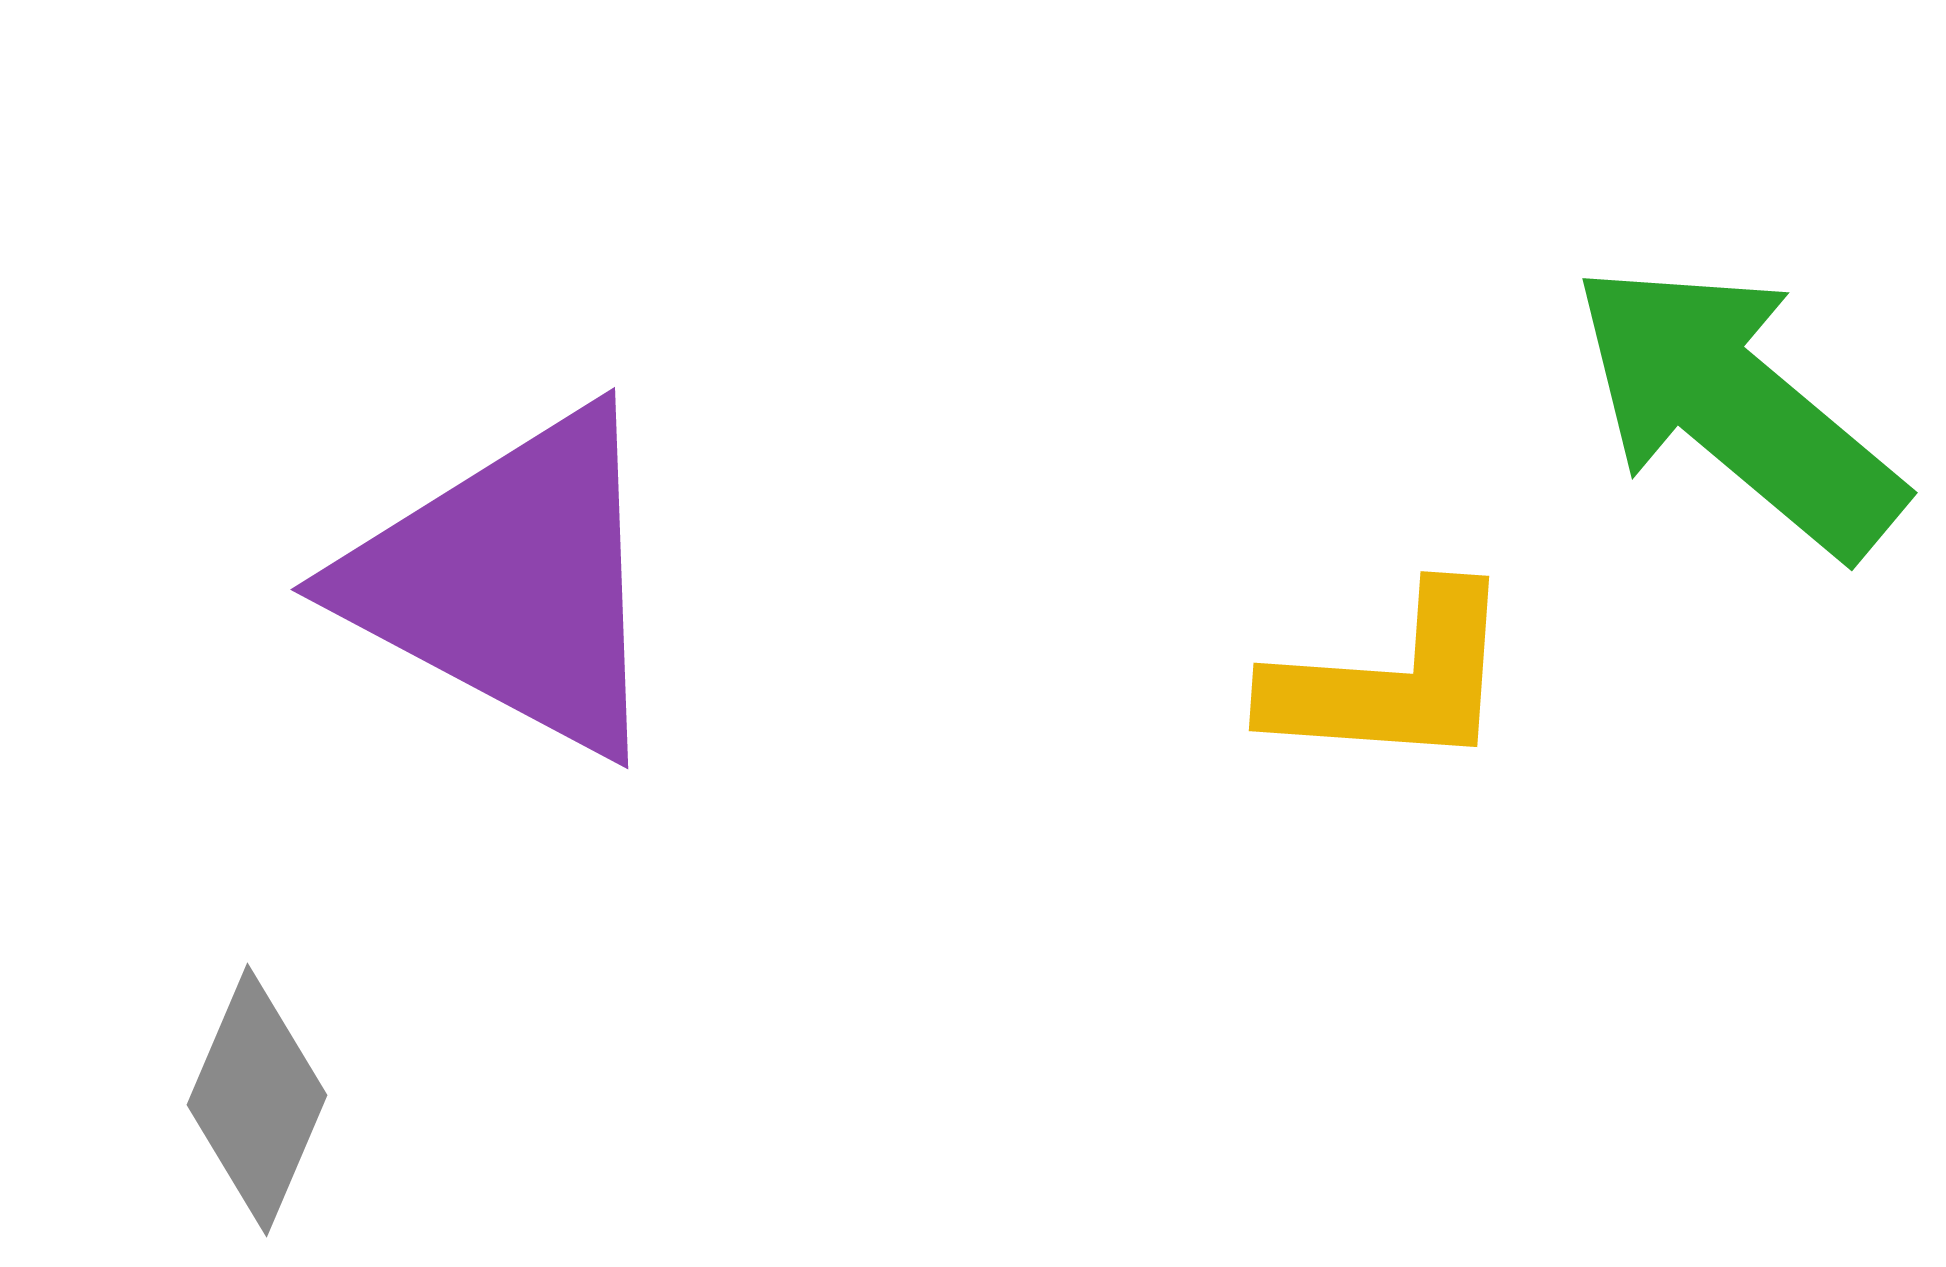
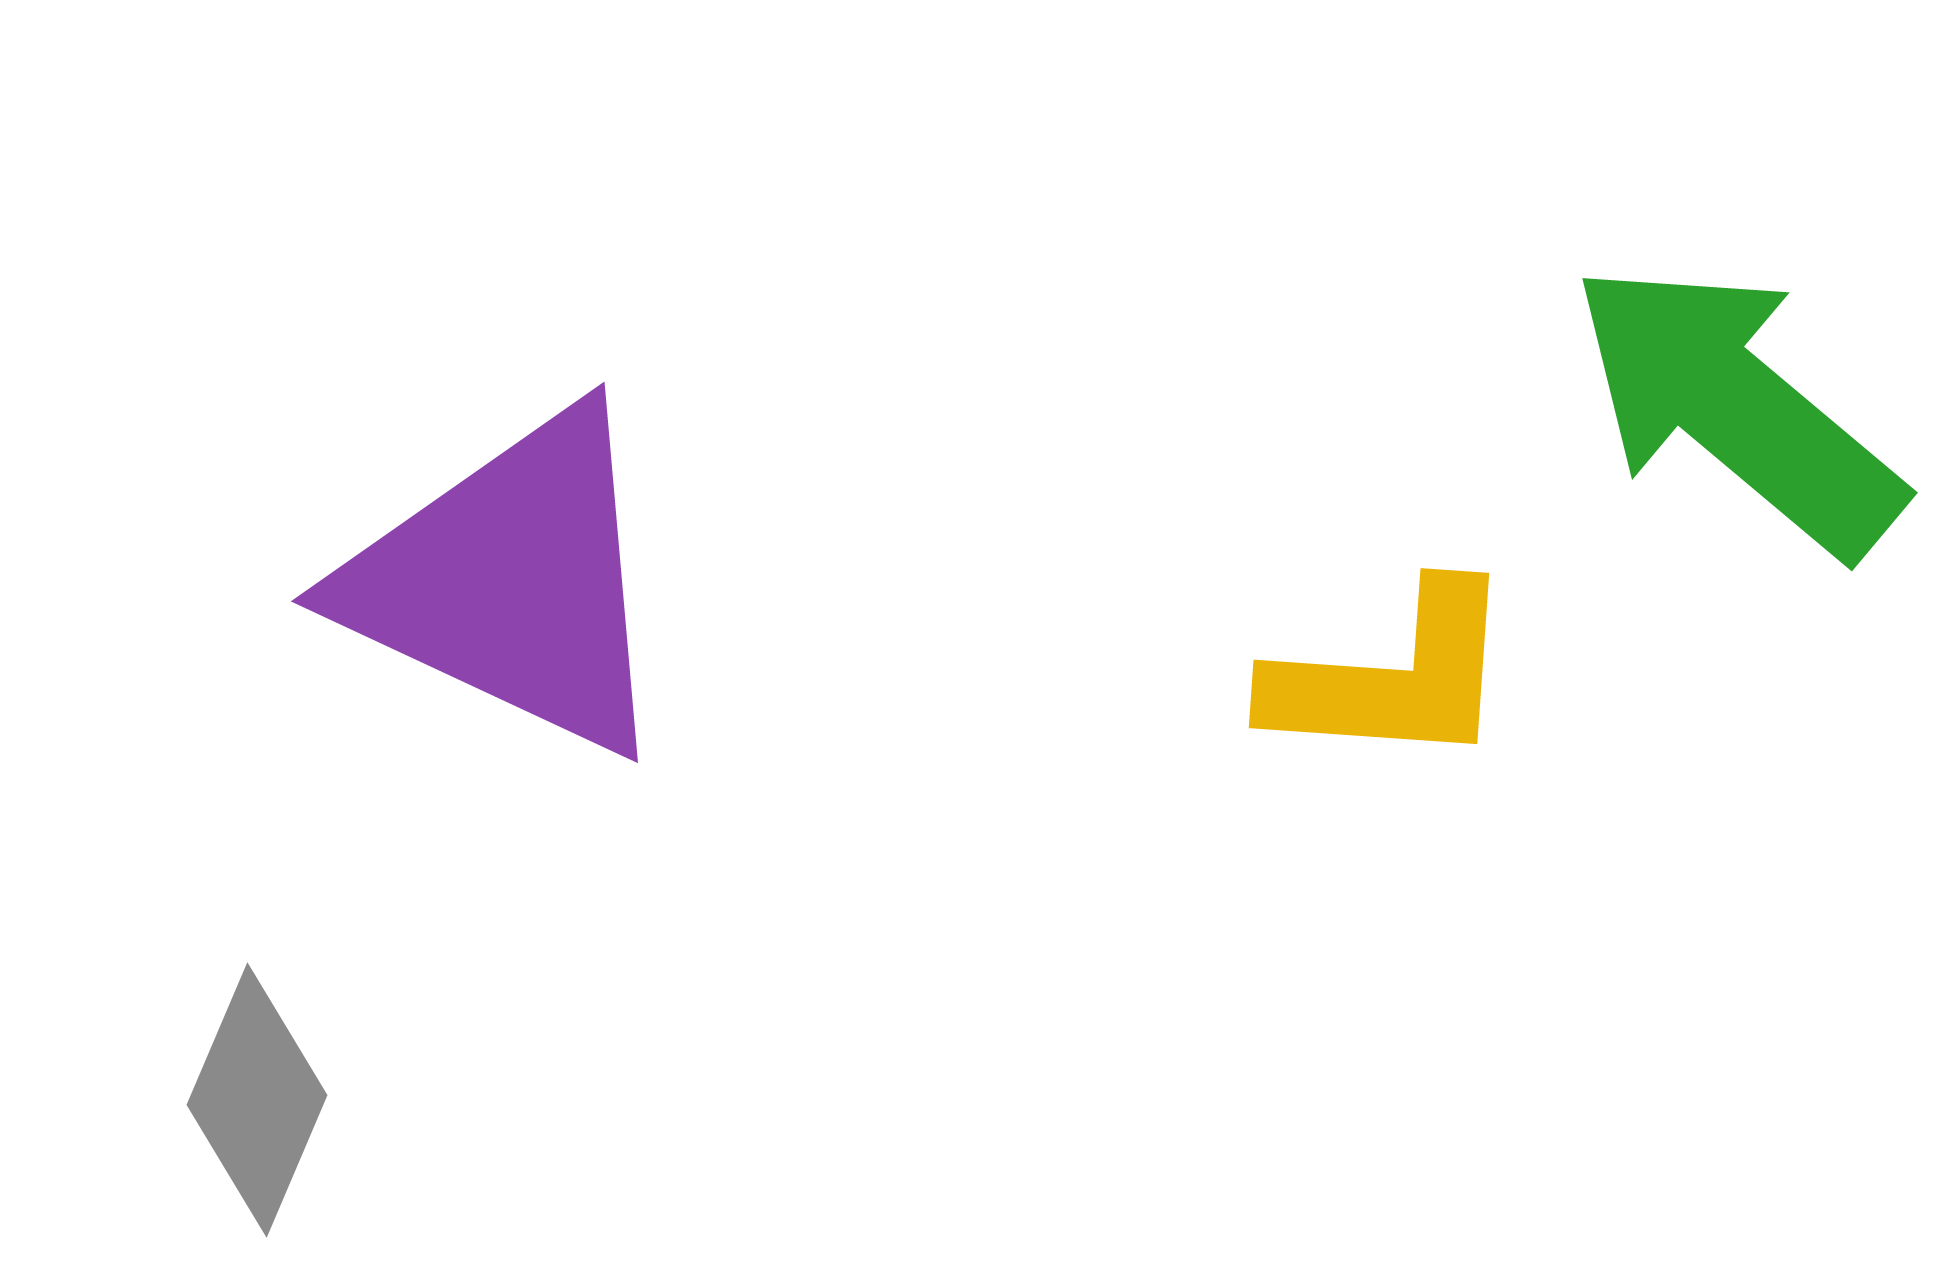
purple triangle: rotated 3 degrees counterclockwise
yellow L-shape: moved 3 px up
